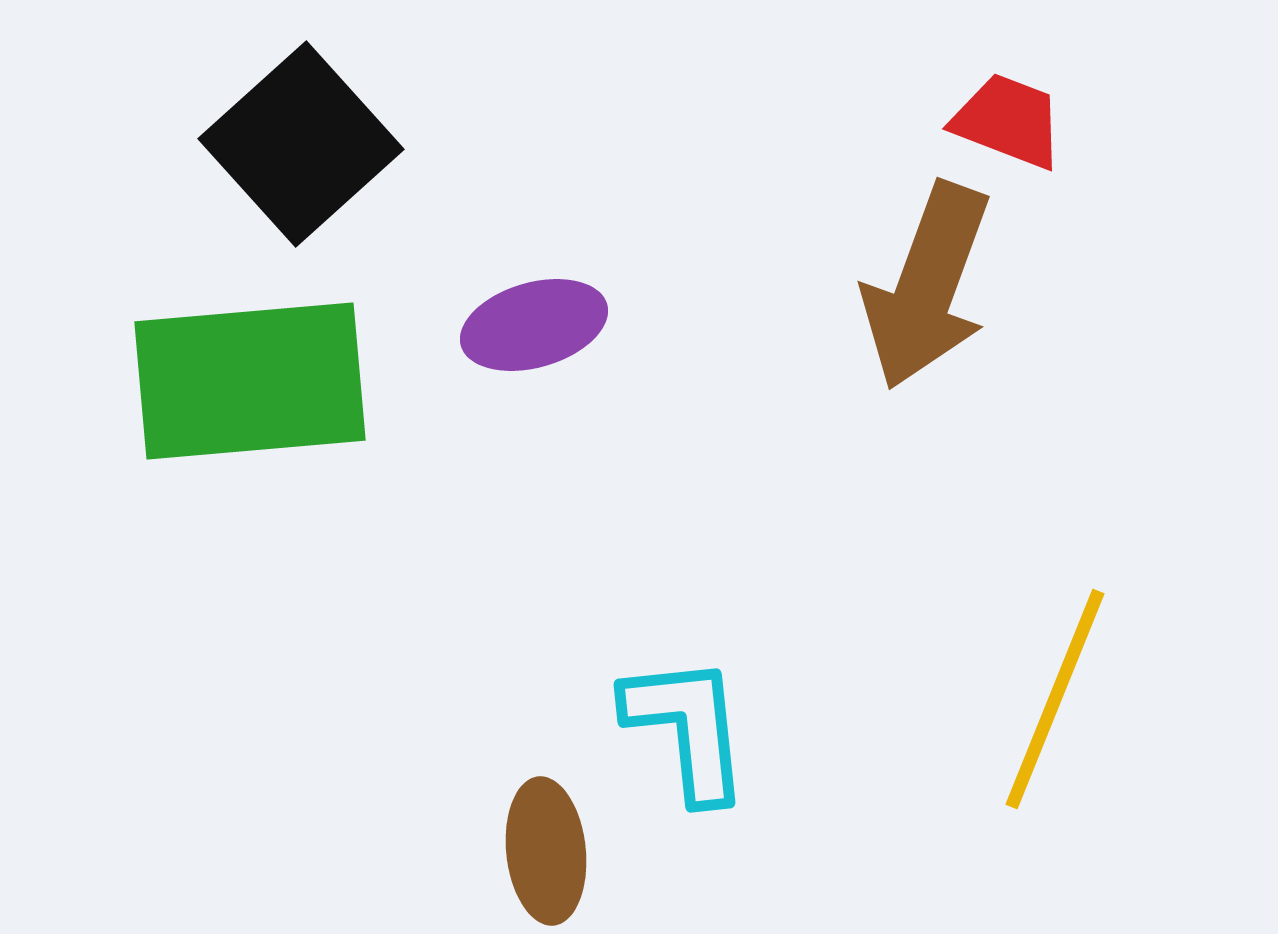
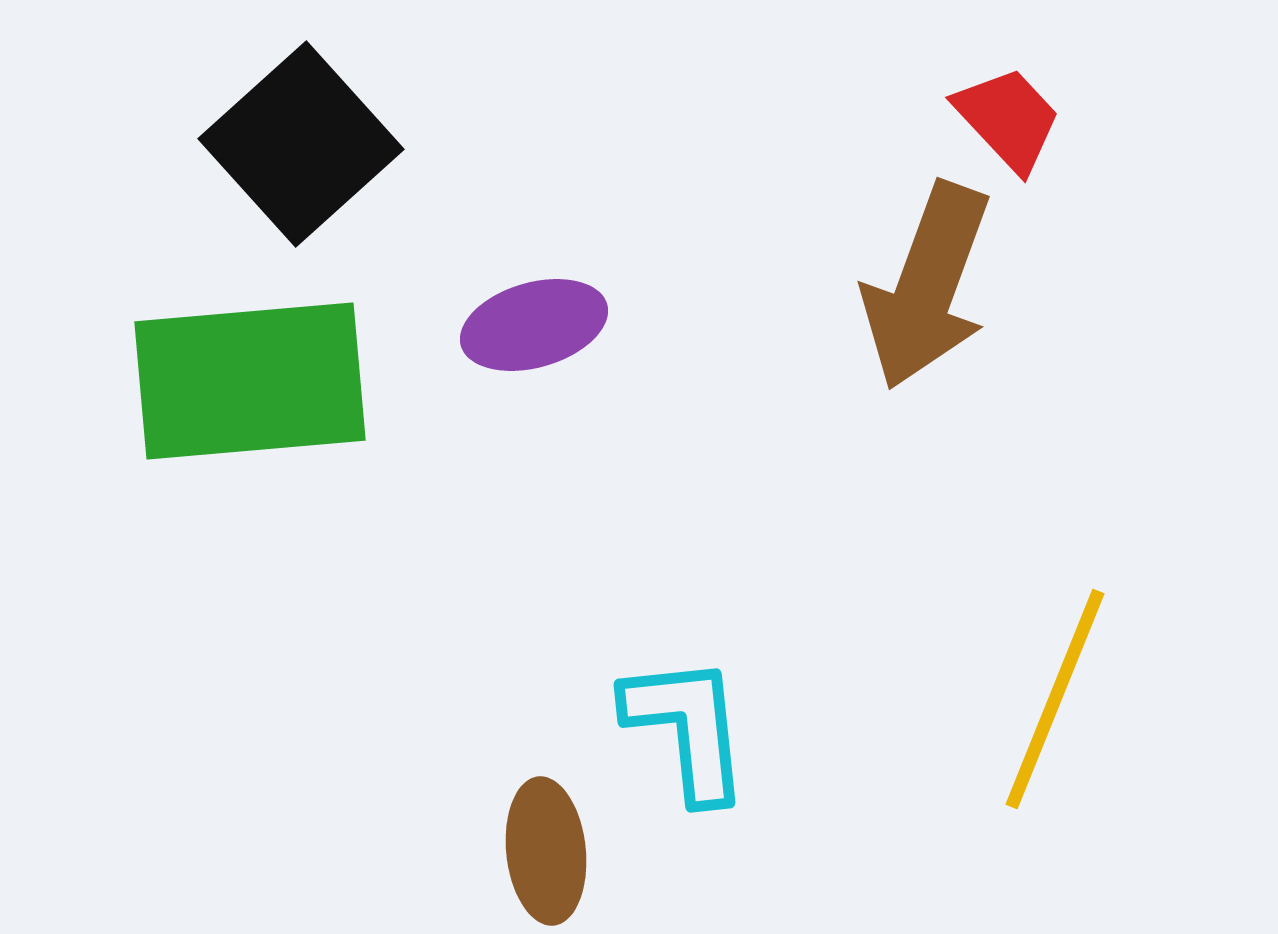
red trapezoid: moved 2 px up; rotated 26 degrees clockwise
